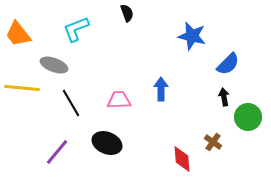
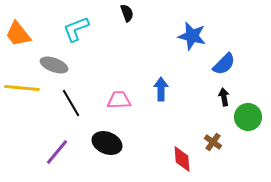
blue semicircle: moved 4 px left
